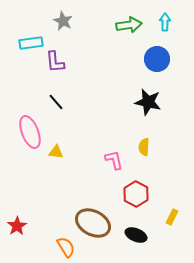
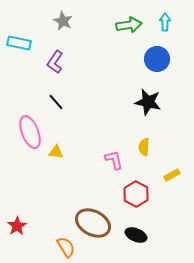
cyan rectangle: moved 12 px left; rotated 20 degrees clockwise
purple L-shape: rotated 40 degrees clockwise
yellow rectangle: moved 42 px up; rotated 35 degrees clockwise
